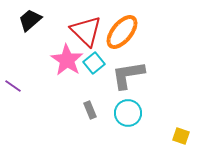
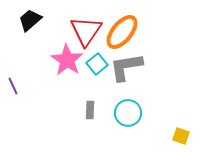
red triangle: rotated 20 degrees clockwise
cyan square: moved 3 px right, 1 px down
gray L-shape: moved 2 px left, 8 px up
purple line: rotated 30 degrees clockwise
gray rectangle: rotated 24 degrees clockwise
